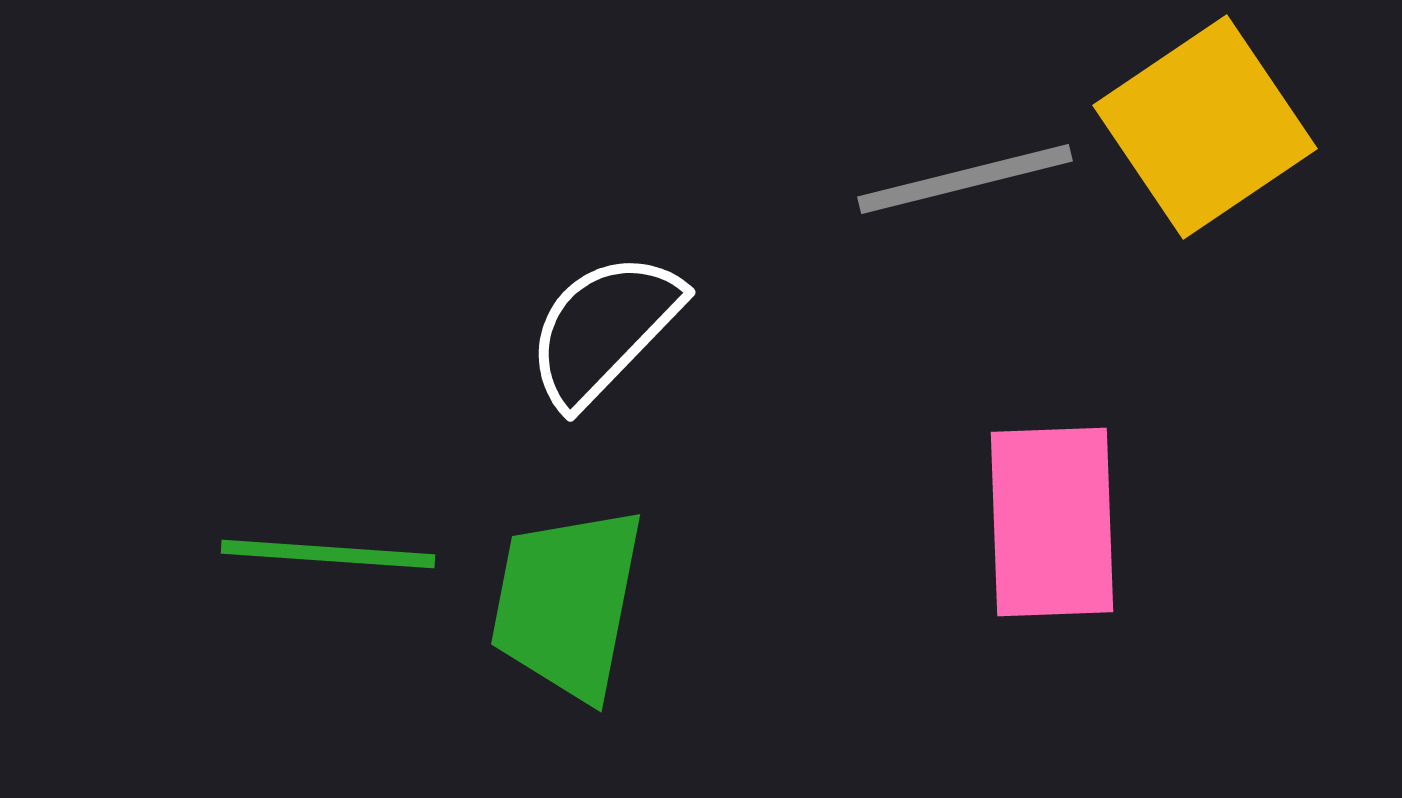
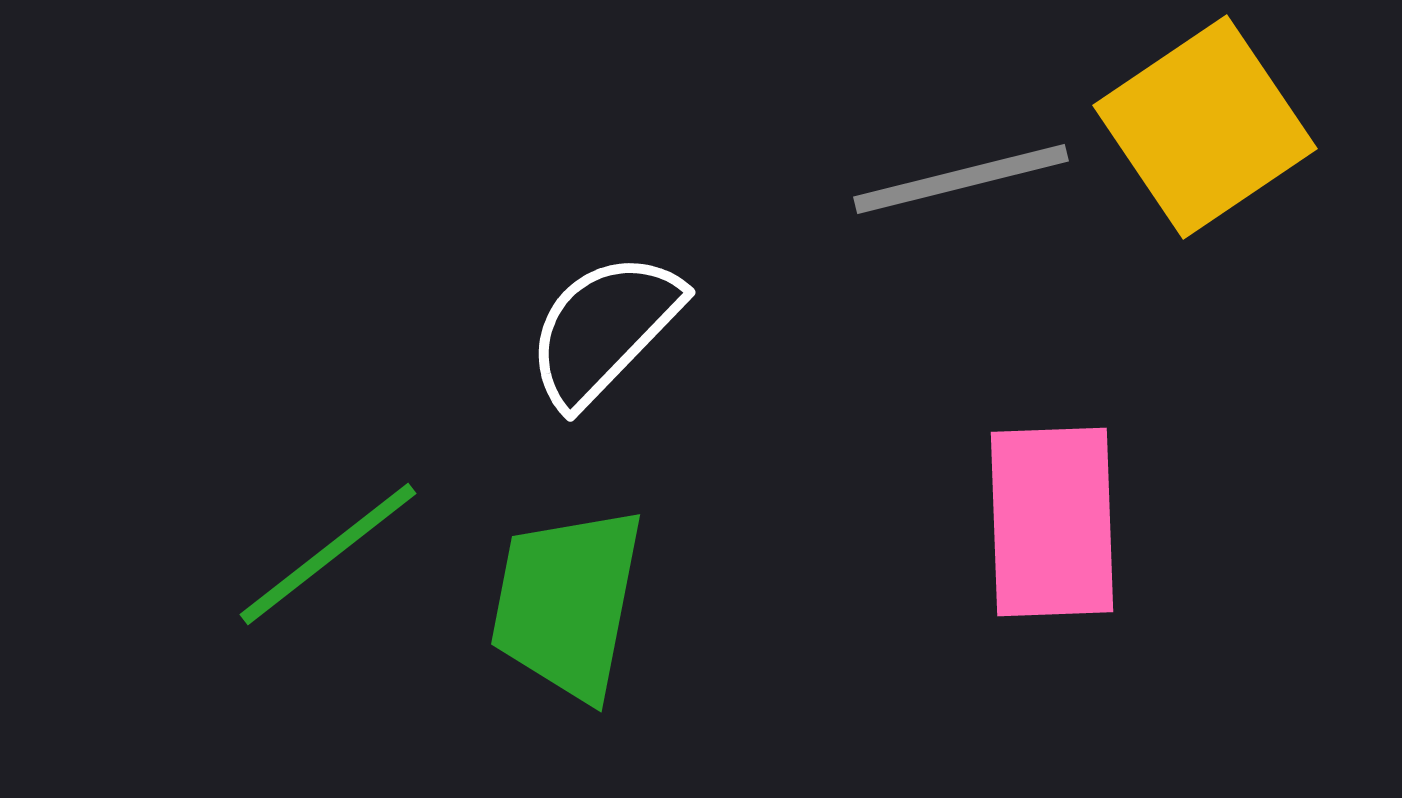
gray line: moved 4 px left
green line: rotated 42 degrees counterclockwise
